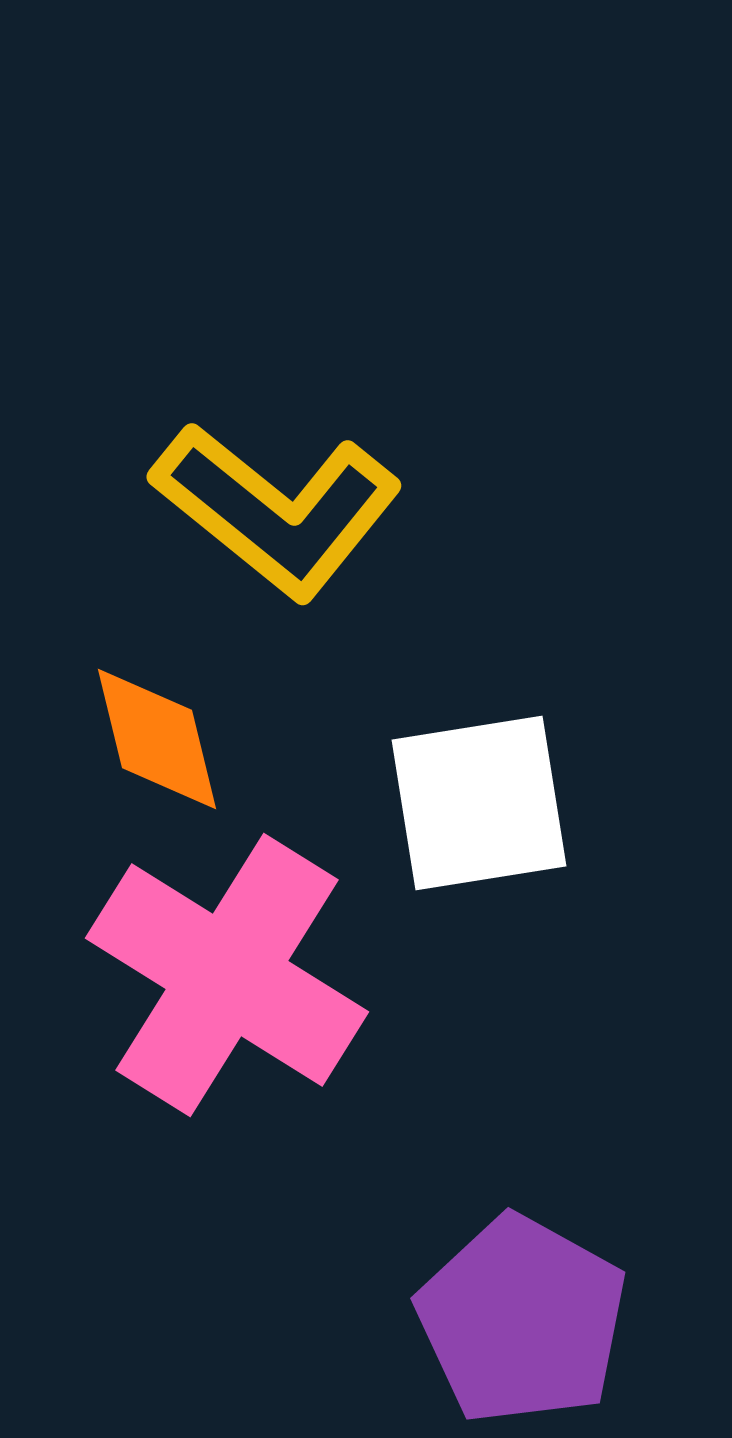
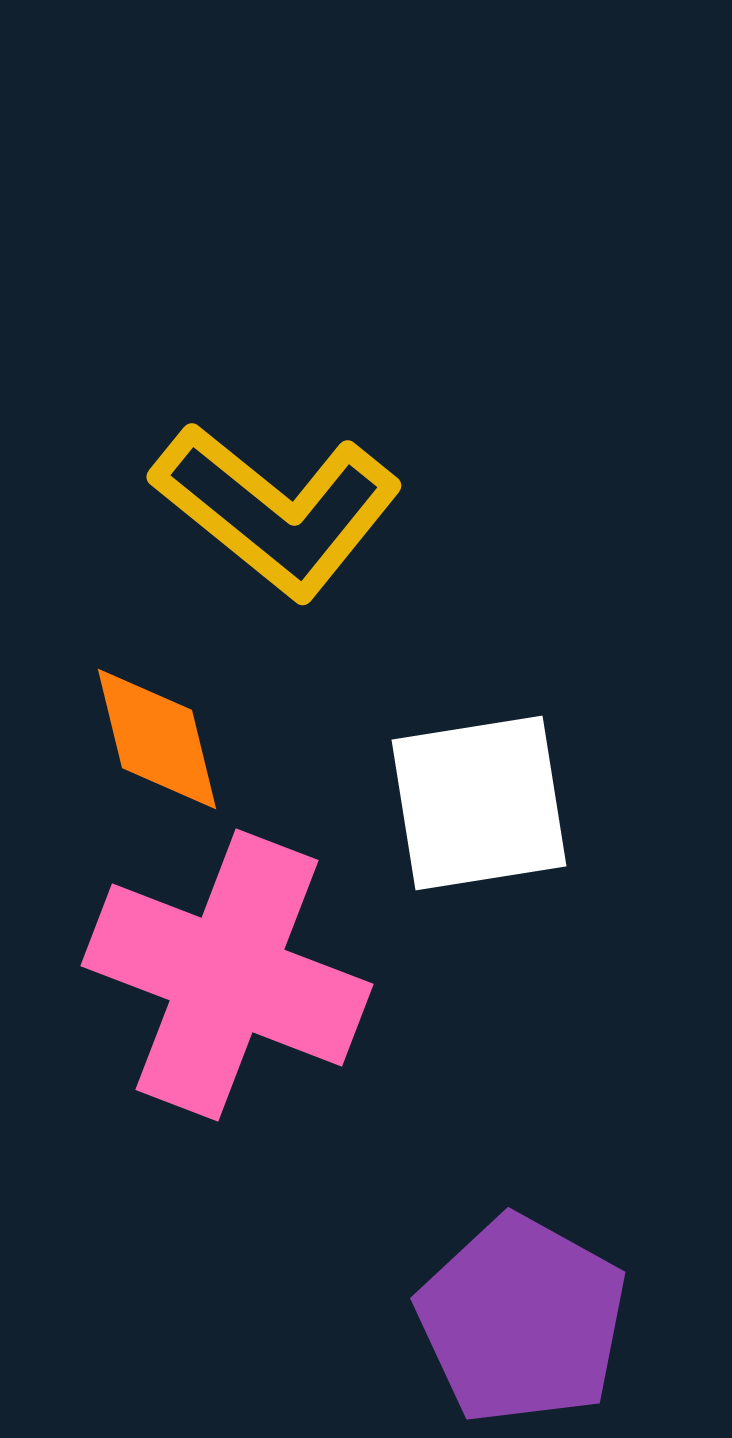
pink cross: rotated 11 degrees counterclockwise
